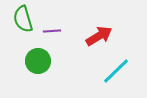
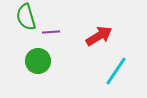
green semicircle: moved 3 px right, 2 px up
purple line: moved 1 px left, 1 px down
cyan line: rotated 12 degrees counterclockwise
